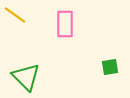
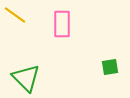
pink rectangle: moved 3 px left
green triangle: moved 1 px down
